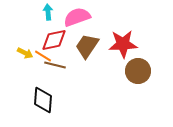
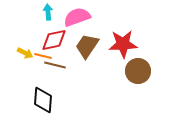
orange line: rotated 18 degrees counterclockwise
